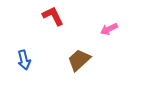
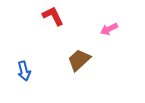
blue arrow: moved 11 px down
